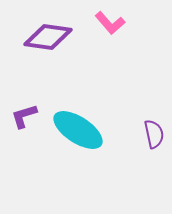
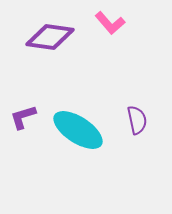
purple diamond: moved 2 px right
purple L-shape: moved 1 px left, 1 px down
purple semicircle: moved 17 px left, 14 px up
